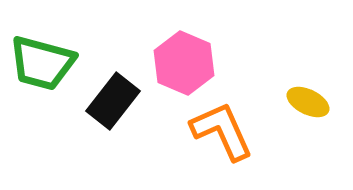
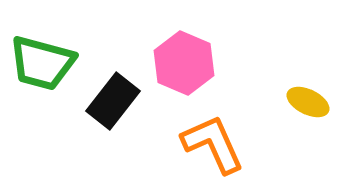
orange L-shape: moved 9 px left, 13 px down
